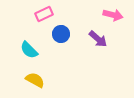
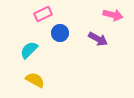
pink rectangle: moved 1 px left
blue circle: moved 1 px left, 1 px up
purple arrow: rotated 12 degrees counterclockwise
cyan semicircle: rotated 90 degrees clockwise
